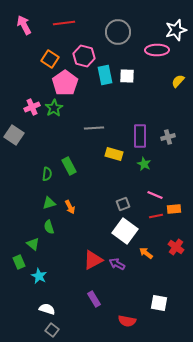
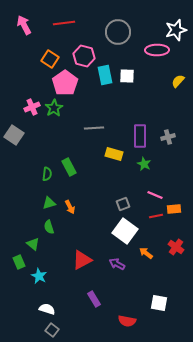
green rectangle at (69, 166): moved 1 px down
red triangle at (93, 260): moved 11 px left
